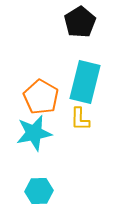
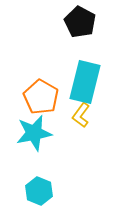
black pentagon: rotated 12 degrees counterclockwise
yellow L-shape: moved 1 px right, 4 px up; rotated 35 degrees clockwise
cyan hexagon: rotated 24 degrees clockwise
